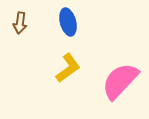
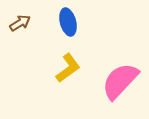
brown arrow: rotated 130 degrees counterclockwise
